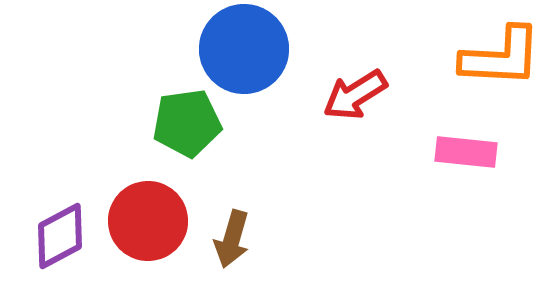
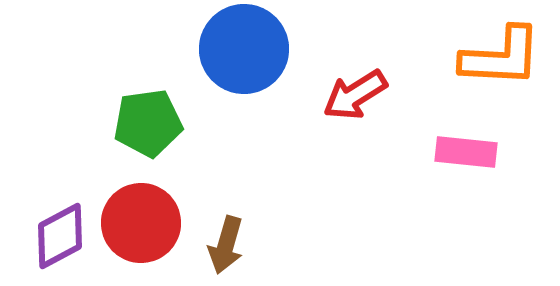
green pentagon: moved 39 px left
red circle: moved 7 px left, 2 px down
brown arrow: moved 6 px left, 6 px down
